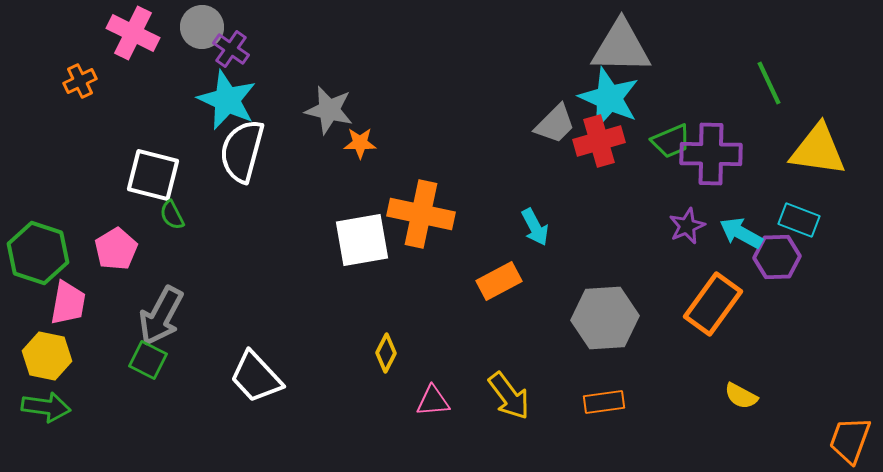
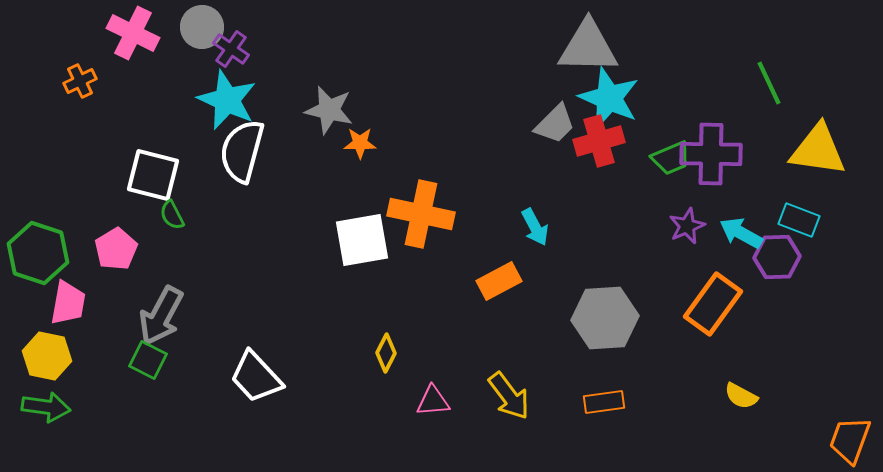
gray triangle at (621, 47): moved 33 px left
green trapezoid at (671, 141): moved 17 px down
